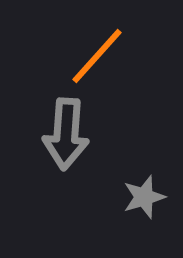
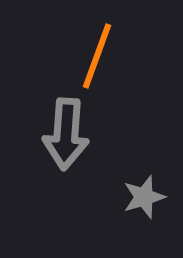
orange line: rotated 22 degrees counterclockwise
